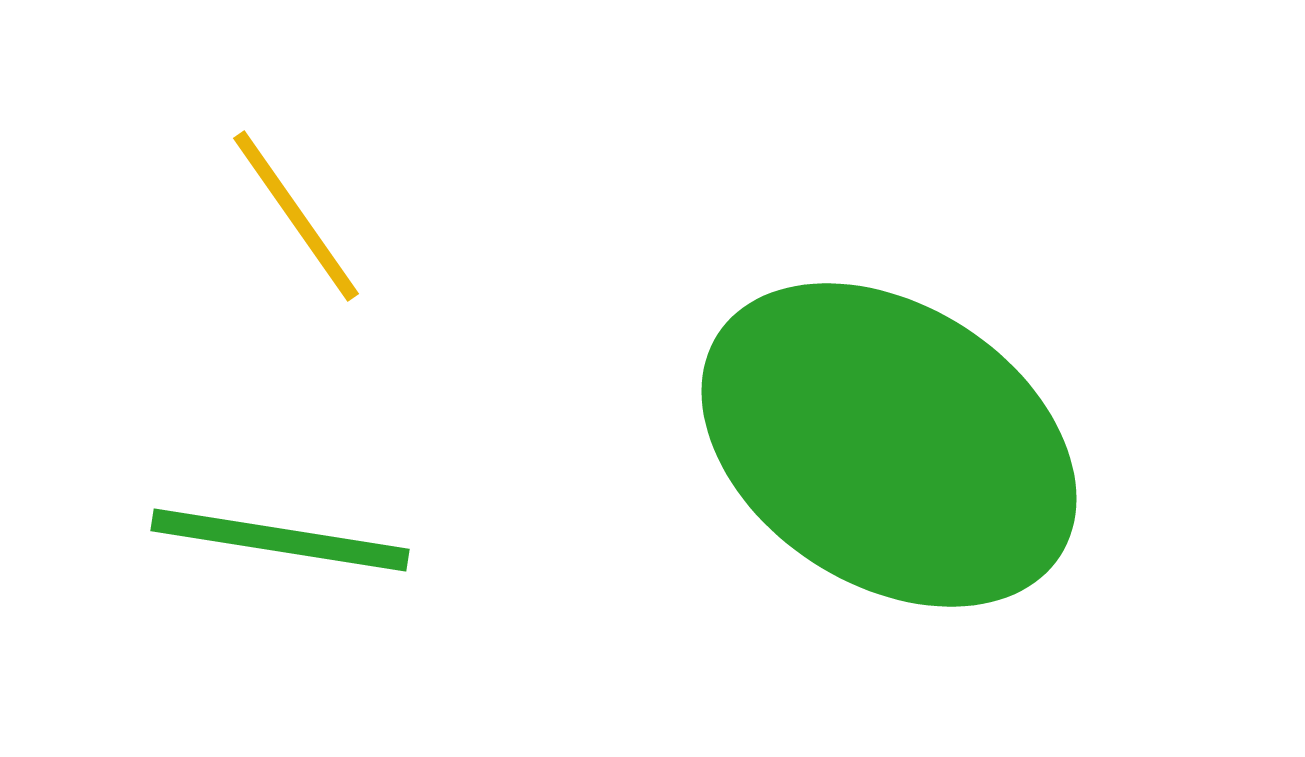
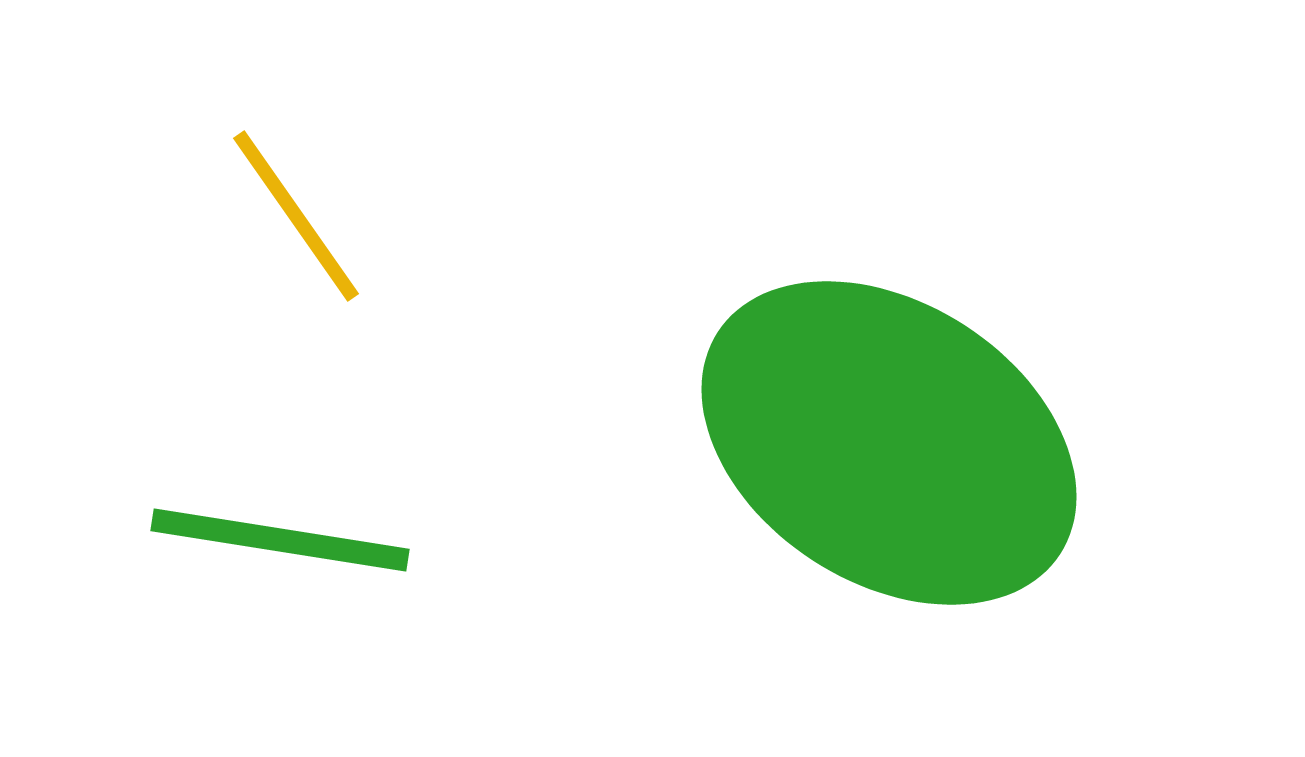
green ellipse: moved 2 px up
